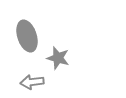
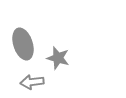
gray ellipse: moved 4 px left, 8 px down
